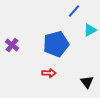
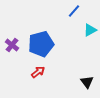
blue pentagon: moved 15 px left
red arrow: moved 11 px left, 1 px up; rotated 40 degrees counterclockwise
